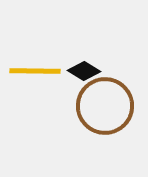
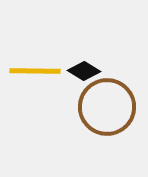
brown circle: moved 2 px right, 1 px down
